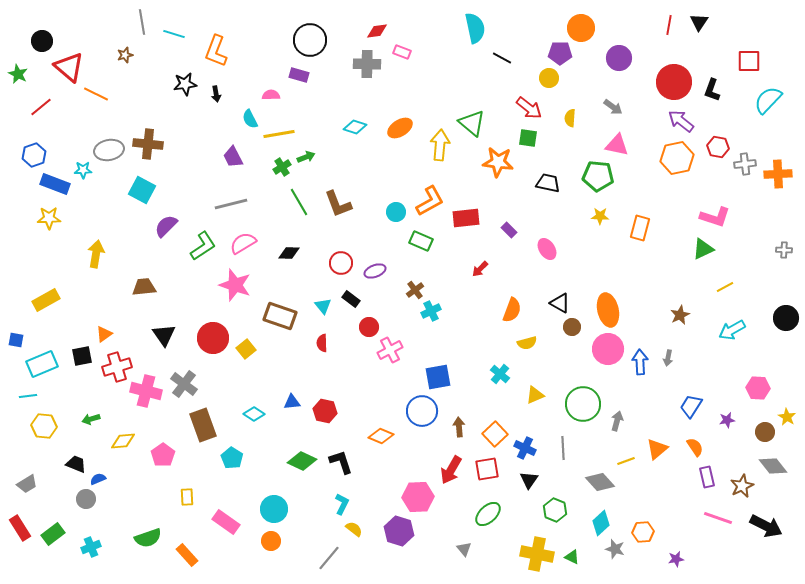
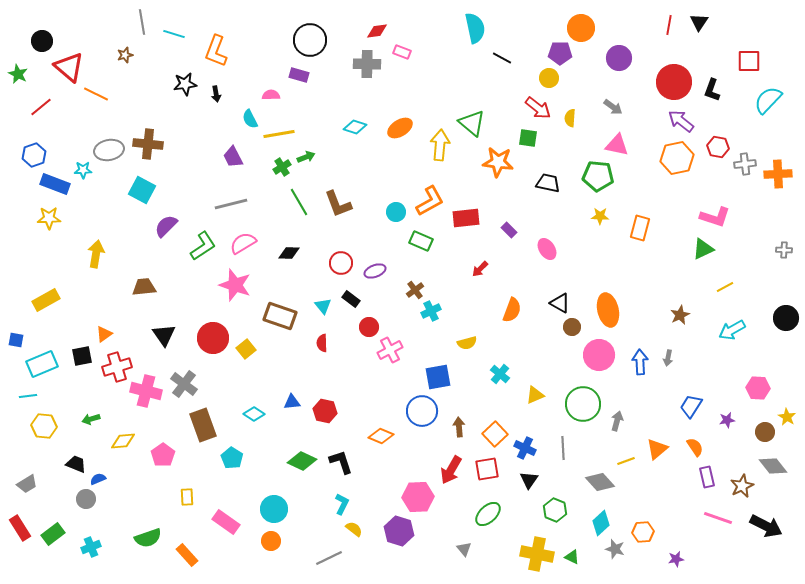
red arrow at (529, 108): moved 9 px right
yellow semicircle at (527, 343): moved 60 px left
pink circle at (608, 349): moved 9 px left, 6 px down
gray line at (329, 558): rotated 24 degrees clockwise
